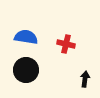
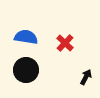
red cross: moved 1 px left, 1 px up; rotated 30 degrees clockwise
black arrow: moved 1 px right, 2 px up; rotated 21 degrees clockwise
